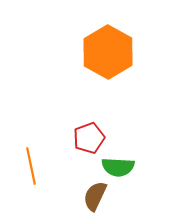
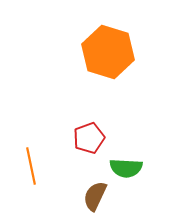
orange hexagon: rotated 12 degrees counterclockwise
green semicircle: moved 8 px right, 1 px down
